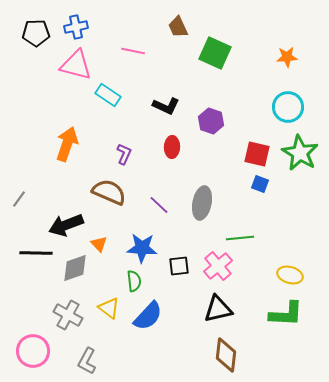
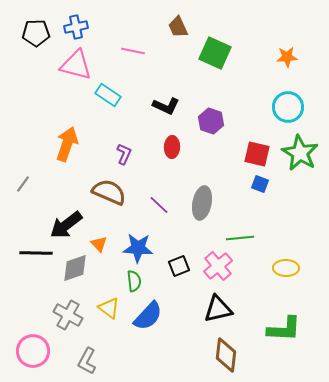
gray line: moved 4 px right, 15 px up
black arrow: rotated 16 degrees counterclockwise
blue star: moved 4 px left
black square: rotated 15 degrees counterclockwise
yellow ellipse: moved 4 px left, 7 px up; rotated 15 degrees counterclockwise
green L-shape: moved 2 px left, 15 px down
